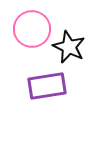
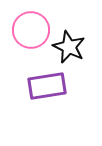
pink circle: moved 1 px left, 1 px down
